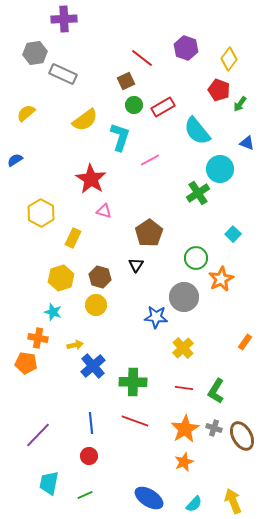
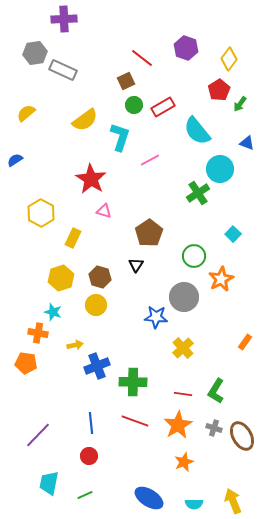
gray rectangle at (63, 74): moved 4 px up
red pentagon at (219, 90): rotated 20 degrees clockwise
green circle at (196, 258): moved 2 px left, 2 px up
orange cross at (38, 338): moved 5 px up
blue cross at (93, 366): moved 4 px right; rotated 20 degrees clockwise
red line at (184, 388): moved 1 px left, 6 px down
orange star at (185, 429): moved 7 px left, 4 px up
cyan semicircle at (194, 504): rotated 48 degrees clockwise
